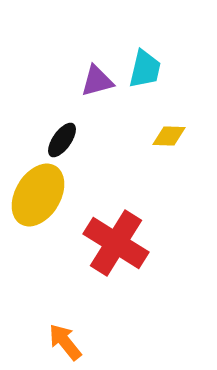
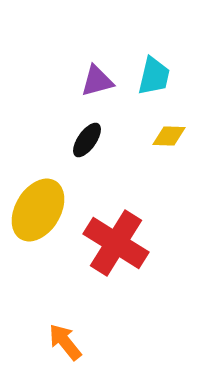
cyan trapezoid: moved 9 px right, 7 px down
black ellipse: moved 25 px right
yellow ellipse: moved 15 px down
